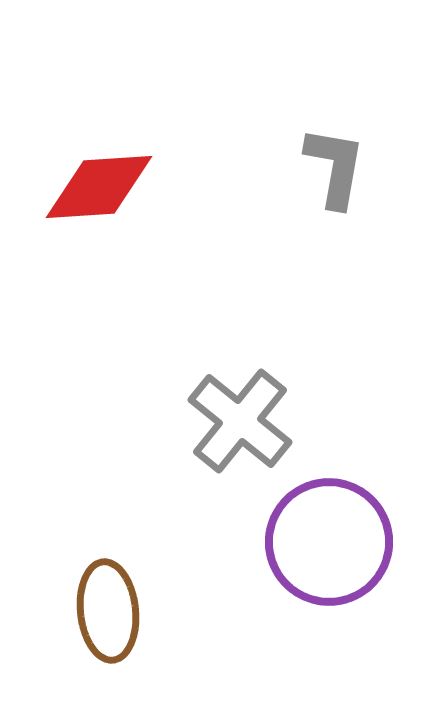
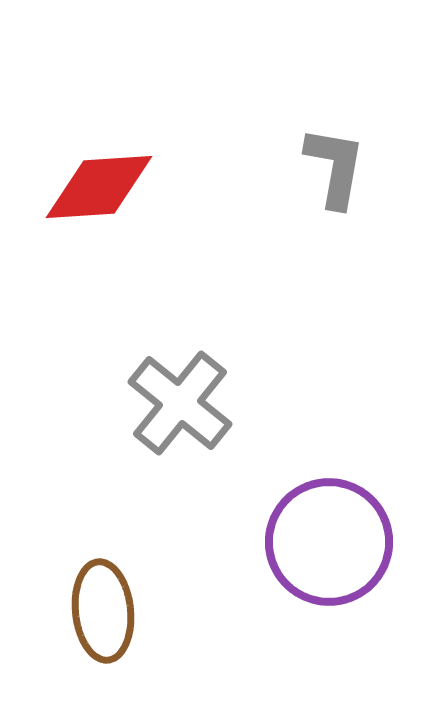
gray cross: moved 60 px left, 18 px up
brown ellipse: moved 5 px left
